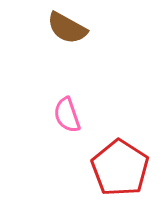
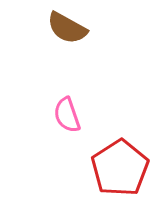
red pentagon: rotated 6 degrees clockwise
